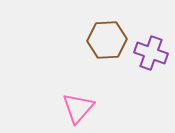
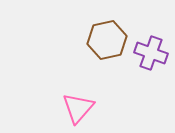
brown hexagon: rotated 9 degrees counterclockwise
